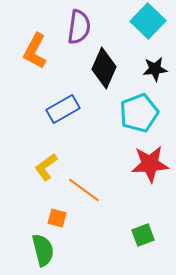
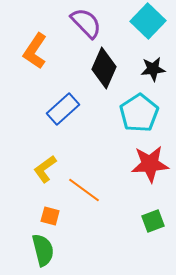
purple semicircle: moved 7 px right, 4 px up; rotated 52 degrees counterclockwise
orange L-shape: rotated 6 degrees clockwise
black star: moved 2 px left
blue rectangle: rotated 12 degrees counterclockwise
cyan pentagon: rotated 12 degrees counterclockwise
yellow L-shape: moved 1 px left, 2 px down
orange square: moved 7 px left, 2 px up
green square: moved 10 px right, 14 px up
